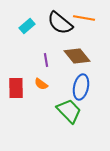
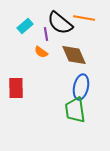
cyan rectangle: moved 2 px left
brown diamond: moved 3 px left, 1 px up; rotated 16 degrees clockwise
purple line: moved 26 px up
orange semicircle: moved 32 px up
green trapezoid: moved 6 px right, 1 px up; rotated 144 degrees counterclockwise
